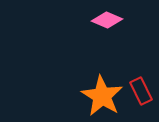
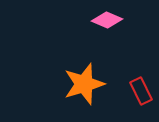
orange star: moved 18 px left, 12 px up; rotated 24 degrees clockwise
